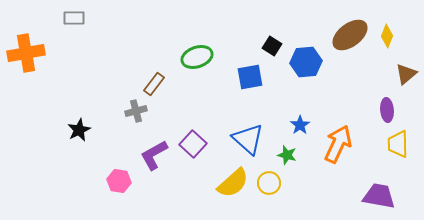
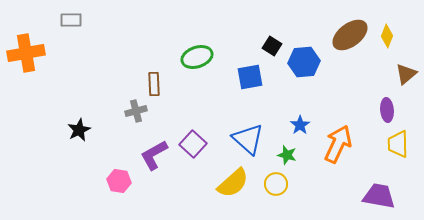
gray rectangle: moved 3 px left, 2 px down
blue hexagon: moved 2 px left
brown rectangle: rotated 40 degrees counterclockwise
yellow circle: moved 7 px right, 1 px down
